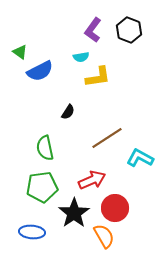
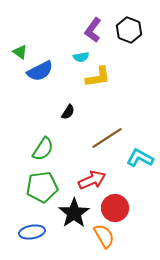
green semicircle: moved 2 px left, 1 px down; rotated 135 degrees counterclockwise
blue ellipse: rotated 15 degrees counterclockwise
